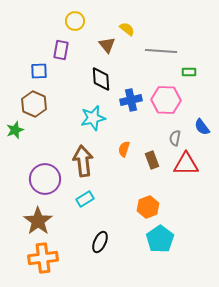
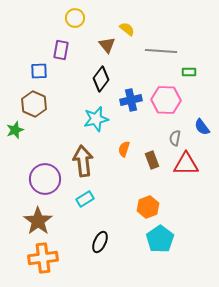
yellow circle: moved 3 px up
black diamond: rotated 40 degrees clockwise
cyan star: moved 3 px right, 1 px down
